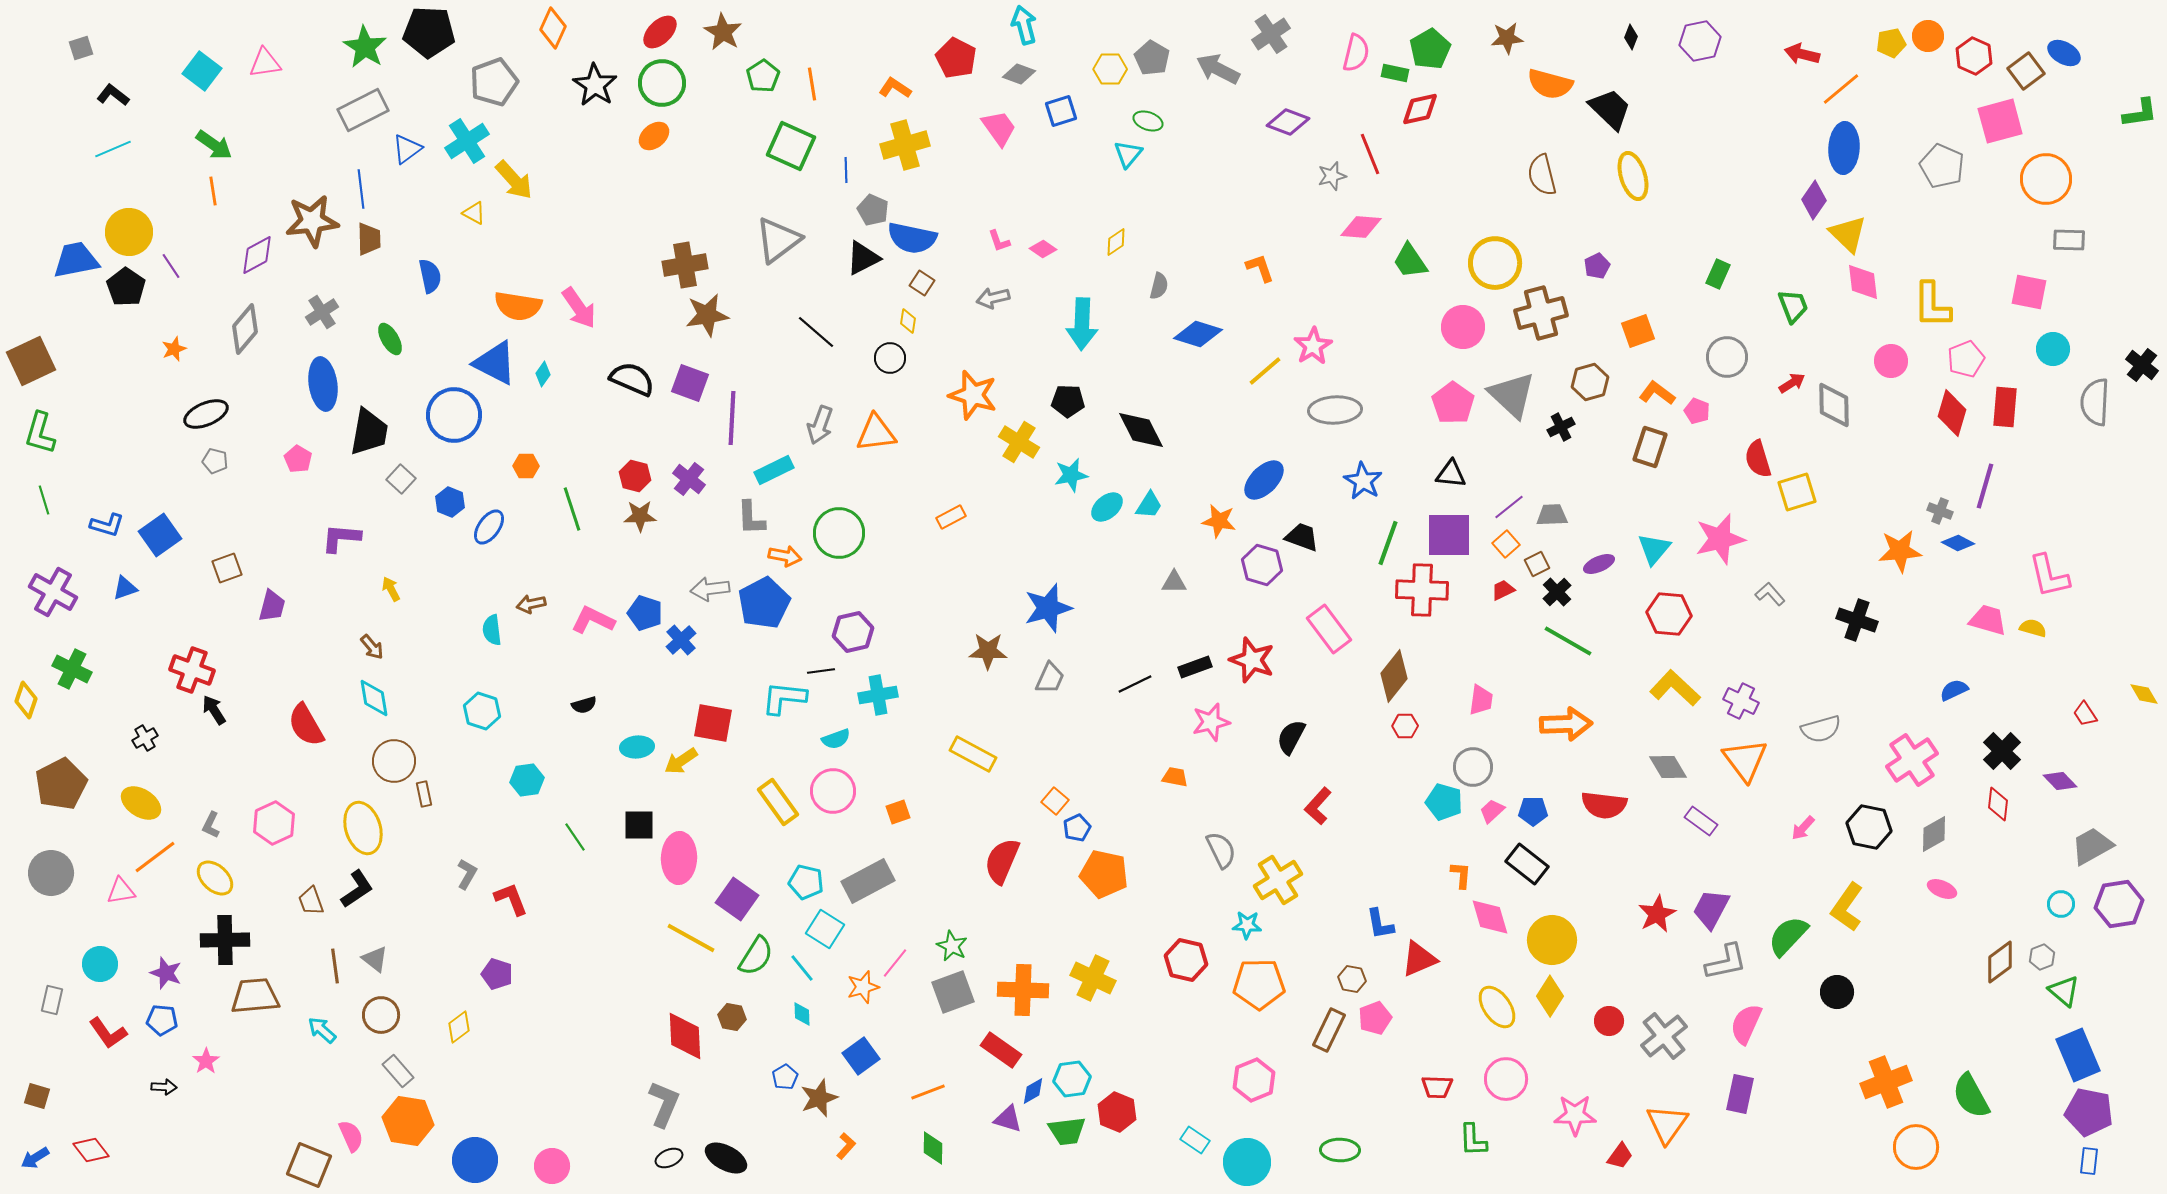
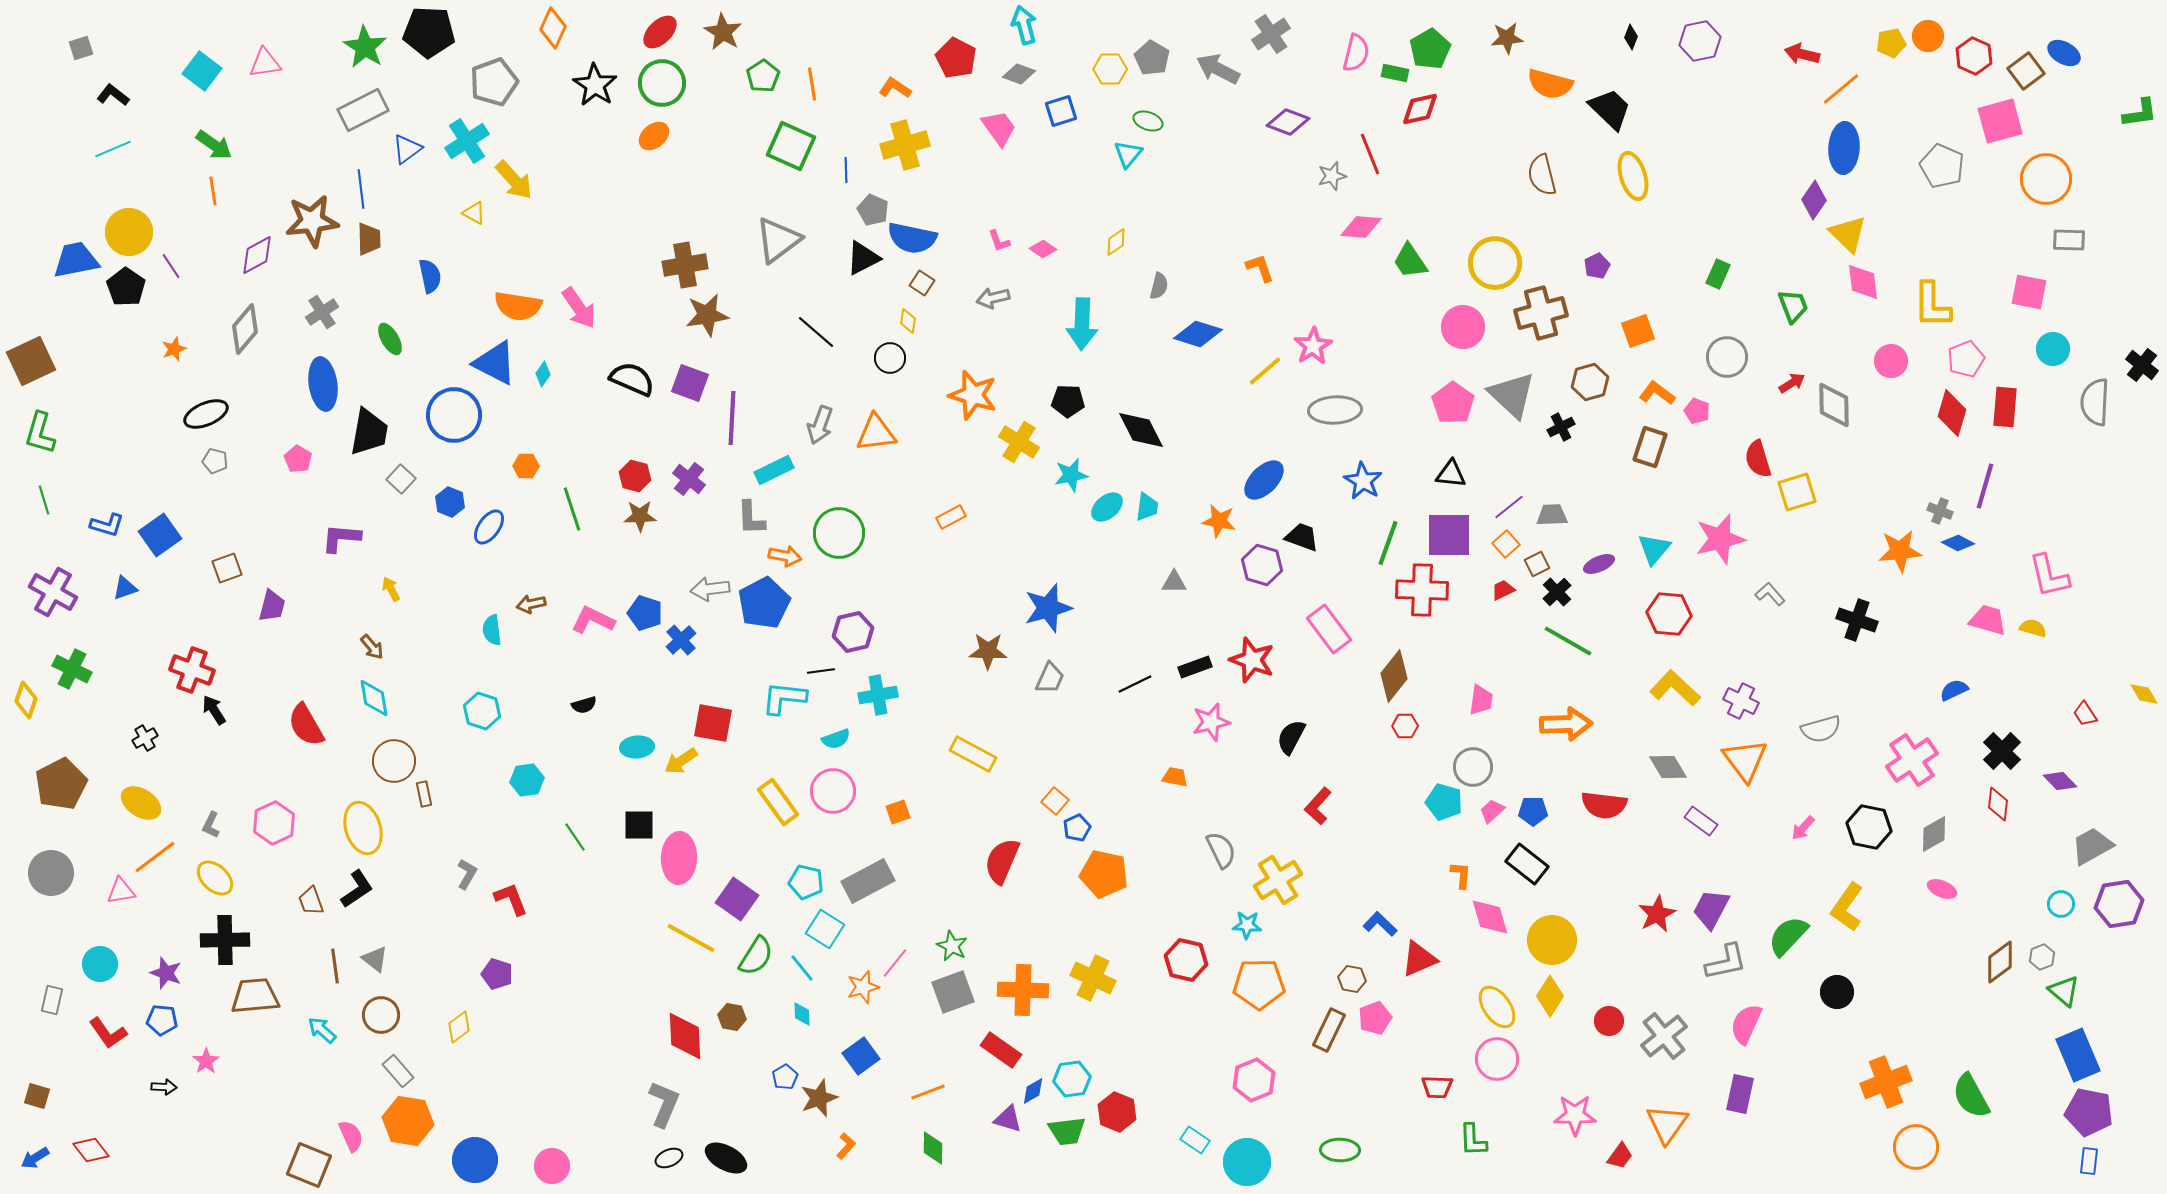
cyan trapezoid at (1149, 505): moved 2 px left, 2 px down; rotated 24 degrees counterclockwise
blue L-shape at (1380, 924): rotated 144 degrees clockwise
pink circle at (1506, 1079): moved 9 px left, 20 px up
